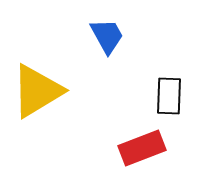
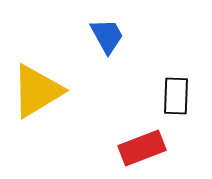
black rectangle: moved 7 px right
